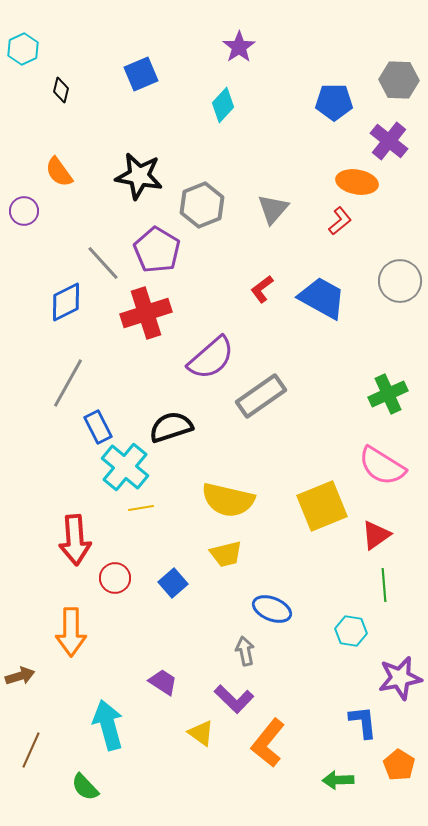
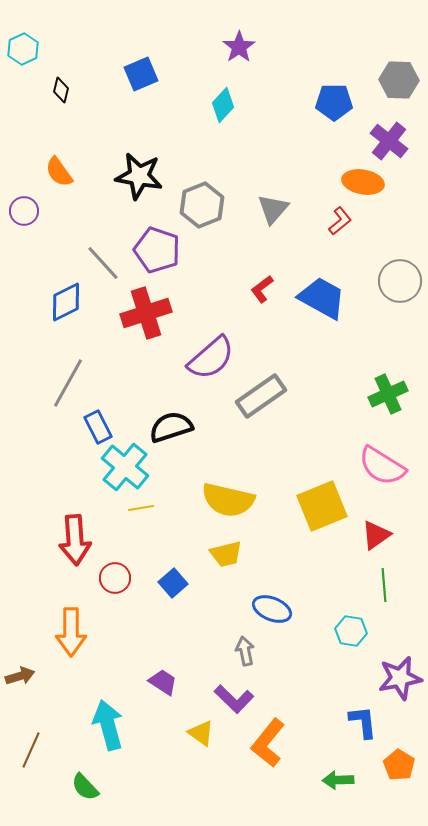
orange ellipse at (357, 182): moved 6 px right
purple pentagon at (157, 250): rotated 12 degrees counterclockwise
